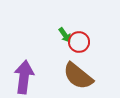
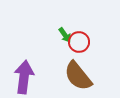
brown semicircle: rotated 12 degrees clockwise
